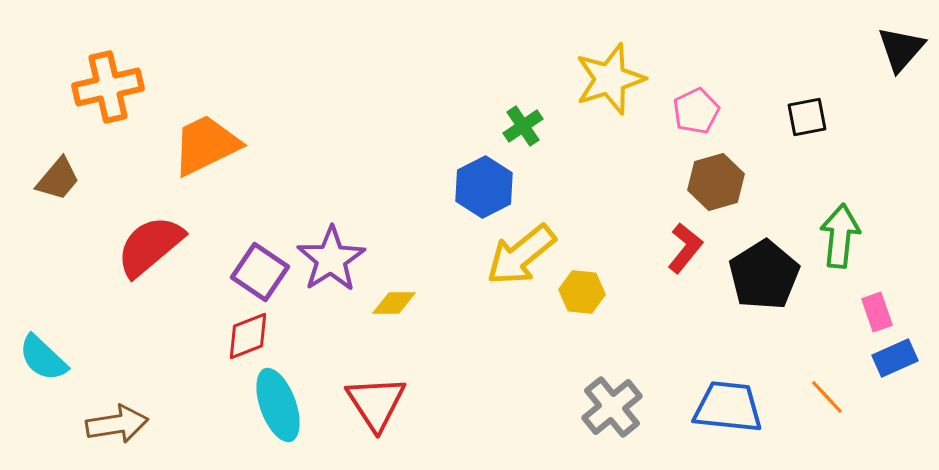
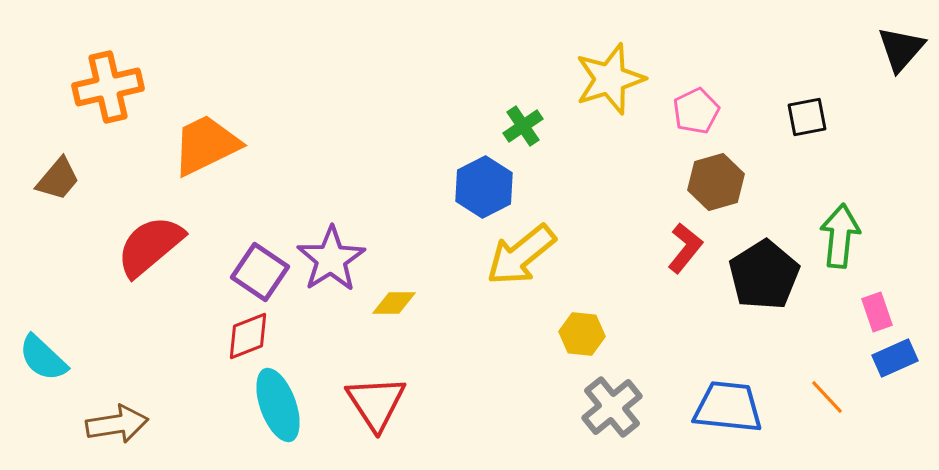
yellow hexagon: moved 42 px down
